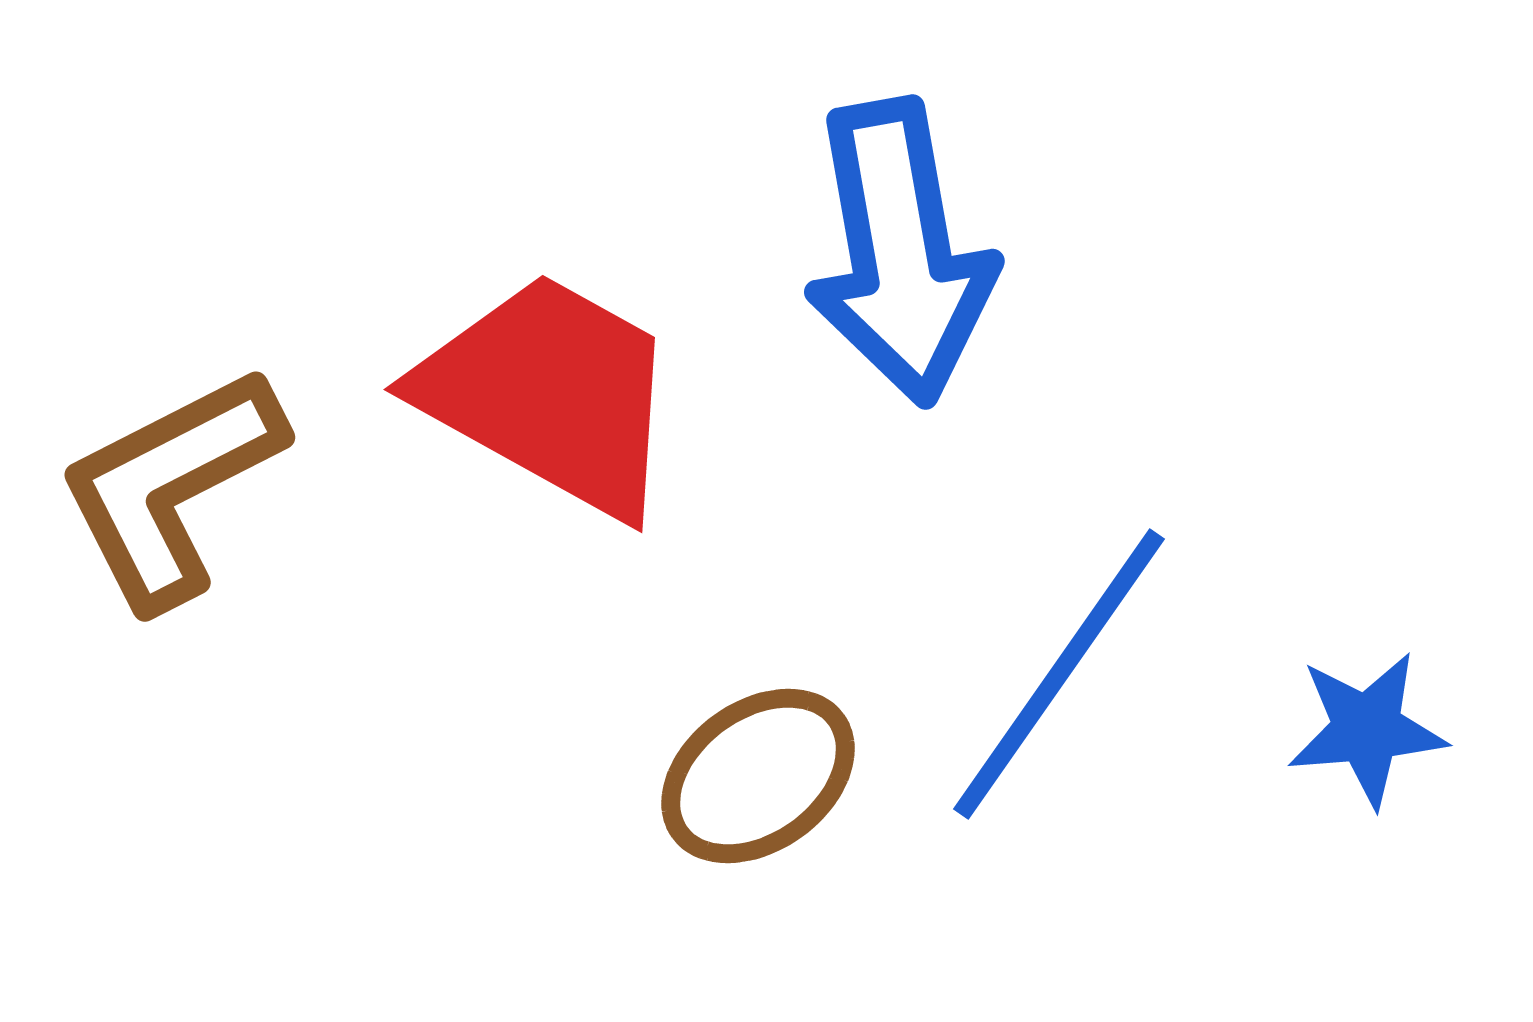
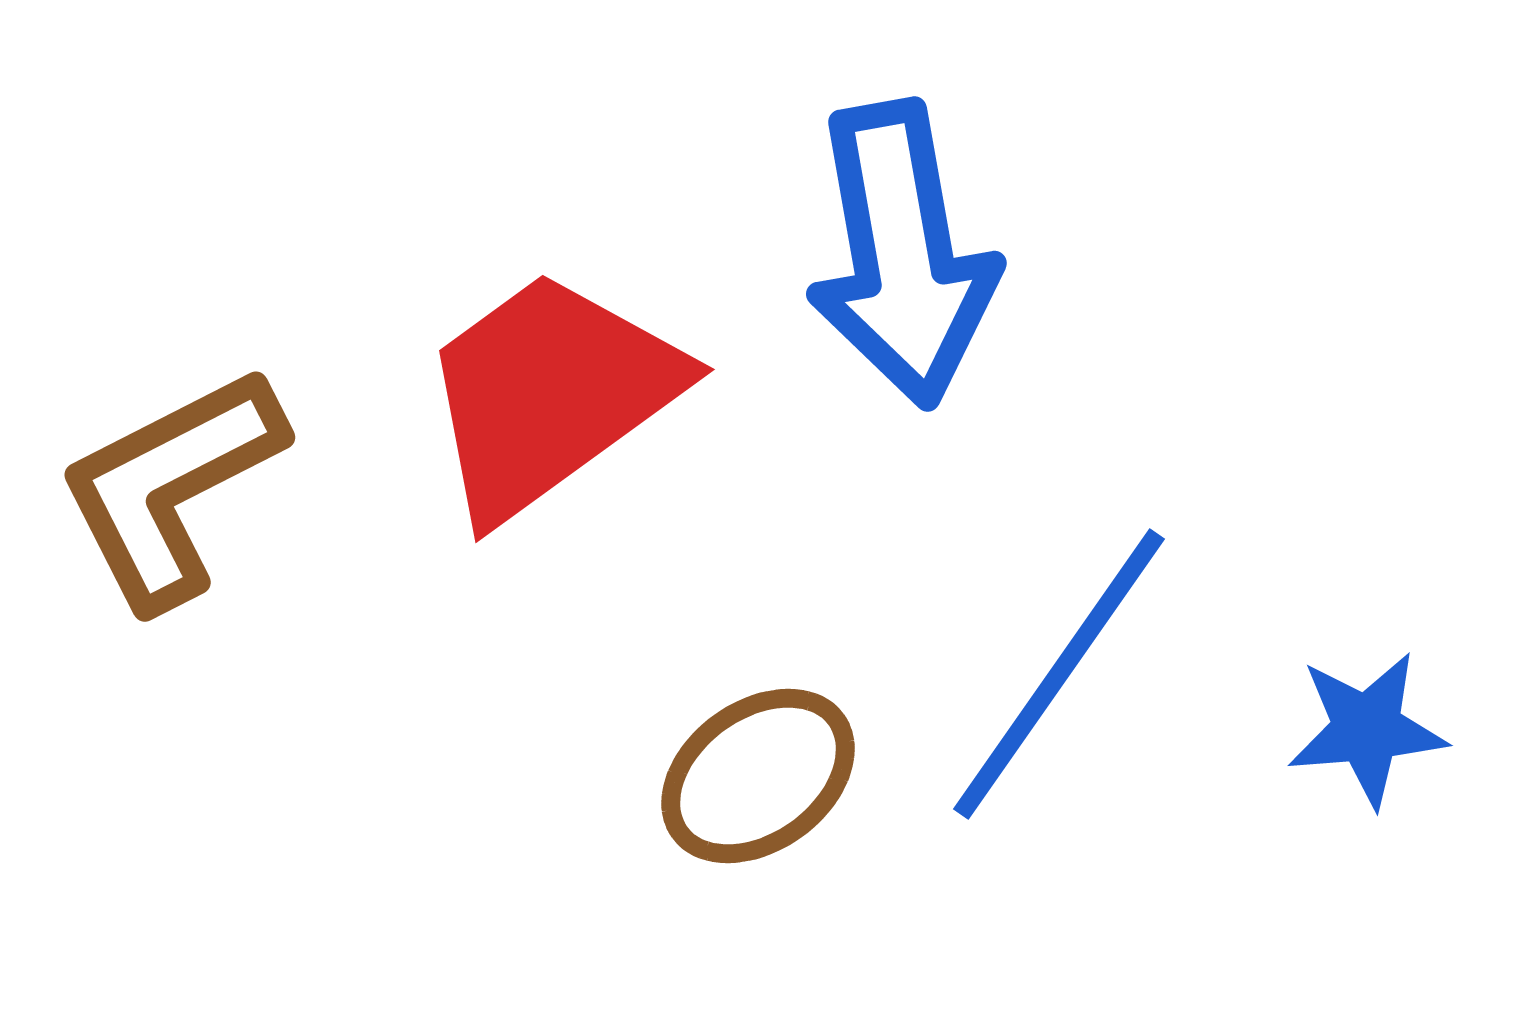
blue arrow: moved 2 px right, 2 px down
red trapezoid: rotated 65 degrees counterclockwise
